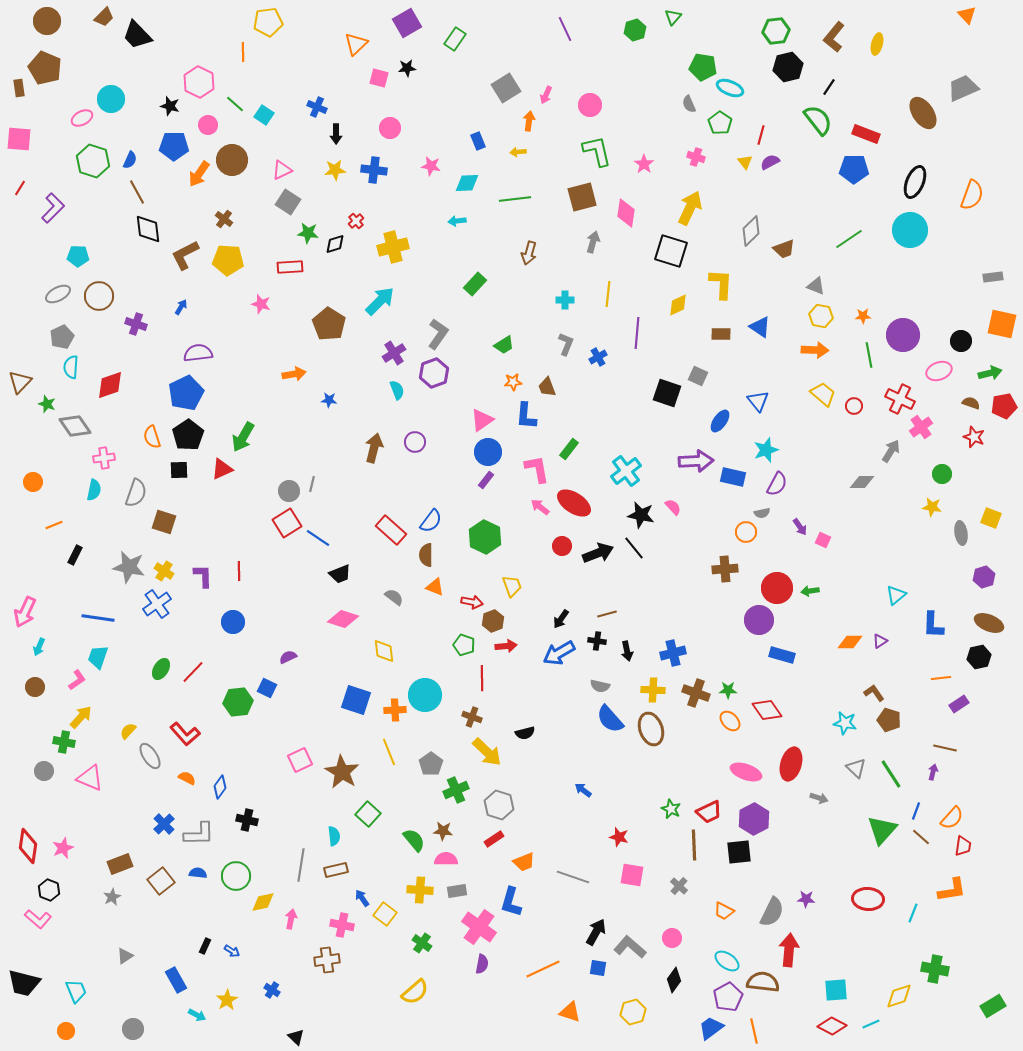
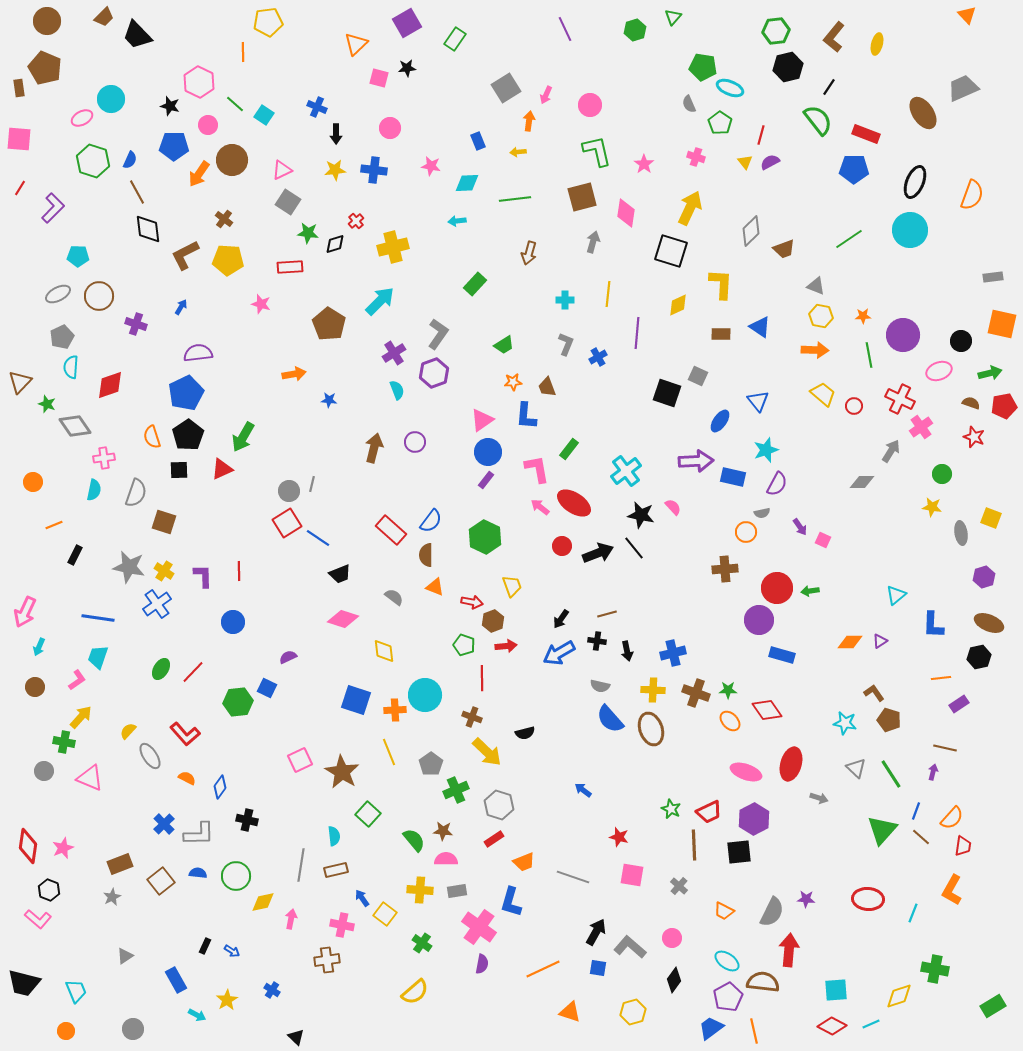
orange L-shape at (952, 890): rotated 128 degrees clockwise
